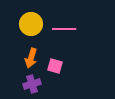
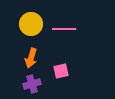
pink square: moved 6 px right, 5 px down; rotated 28 degrees counterclockwise
